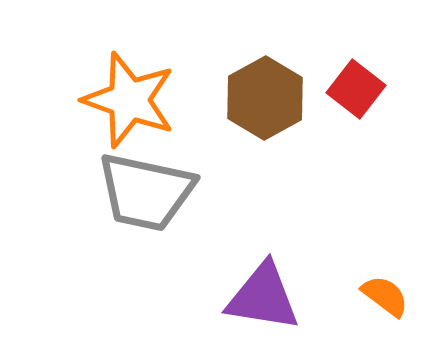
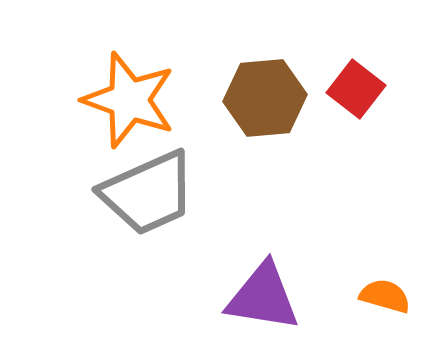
brown hexagon: rotated 24 degrees clockwise
gray trapezoid: moved 2 px right, 1 px down; rotated 36 degrees counterclockwise
orange semicircle: rotated 21 degrees counterclockwise
